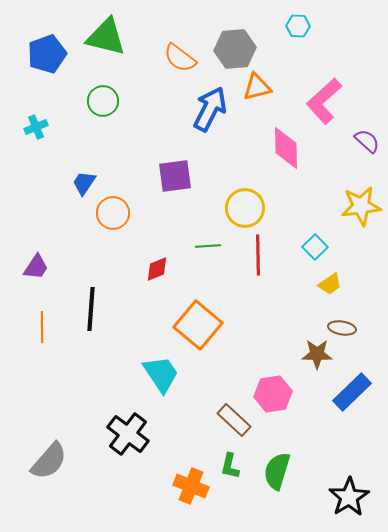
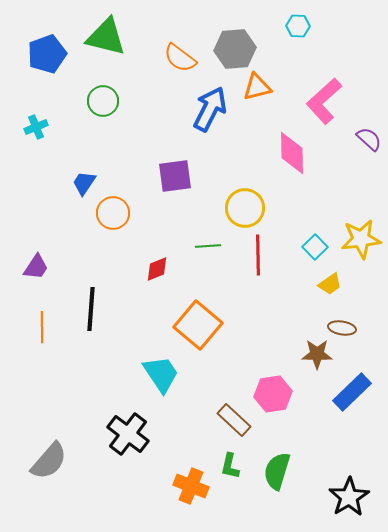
purple semicircle: moved 2 px right, 2 px up
pink diamond: moved 6 px right, 5 px down
yellow star: moved 33 px down
